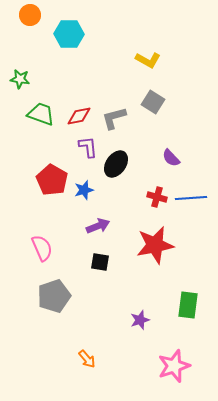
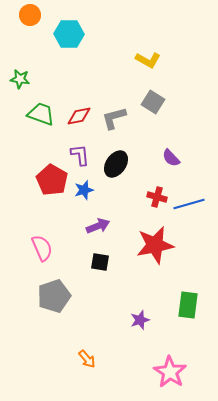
purple L-shape: moved 8 px left, 8 px down
blue line: moved 2 px left, 6 px down; rotated 12 degrees counterclockwise
pink star: moved 4 px left, 6 px down; rotated 20 degrees counterclockwise
